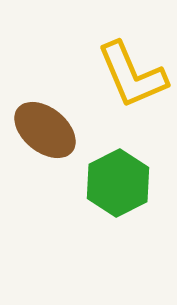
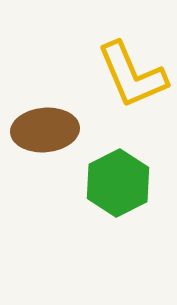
brown ellipse: rotated 44 degrees counterclockwise
